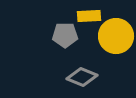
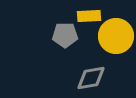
gray diamond: moved 9 px right, 1 px down; rotated 32 degrees counterclockwise
